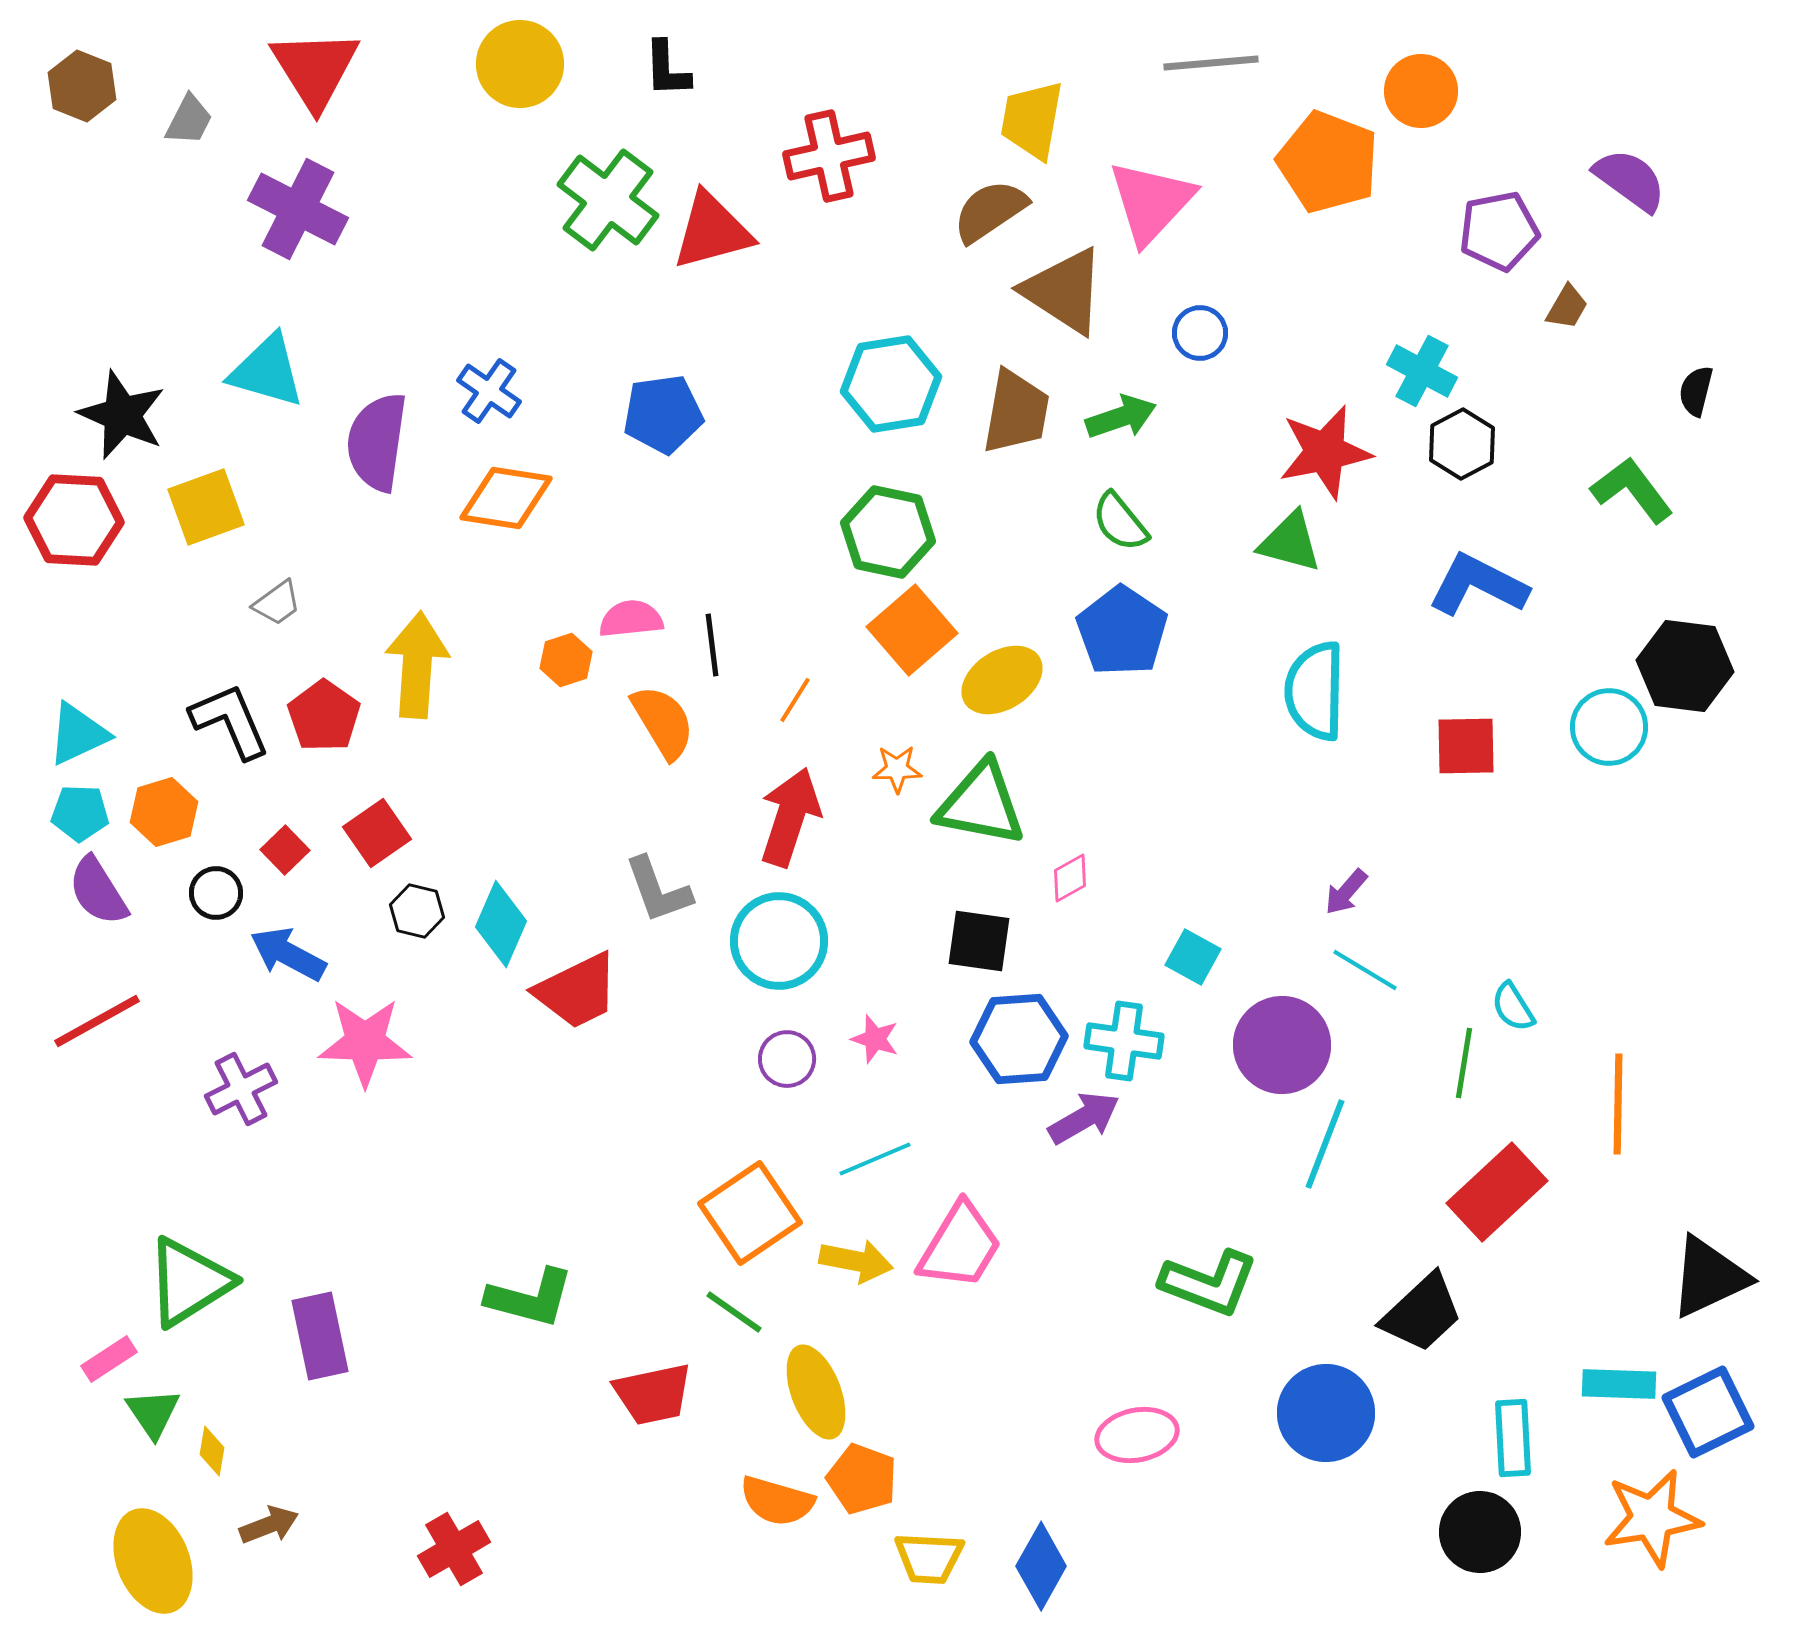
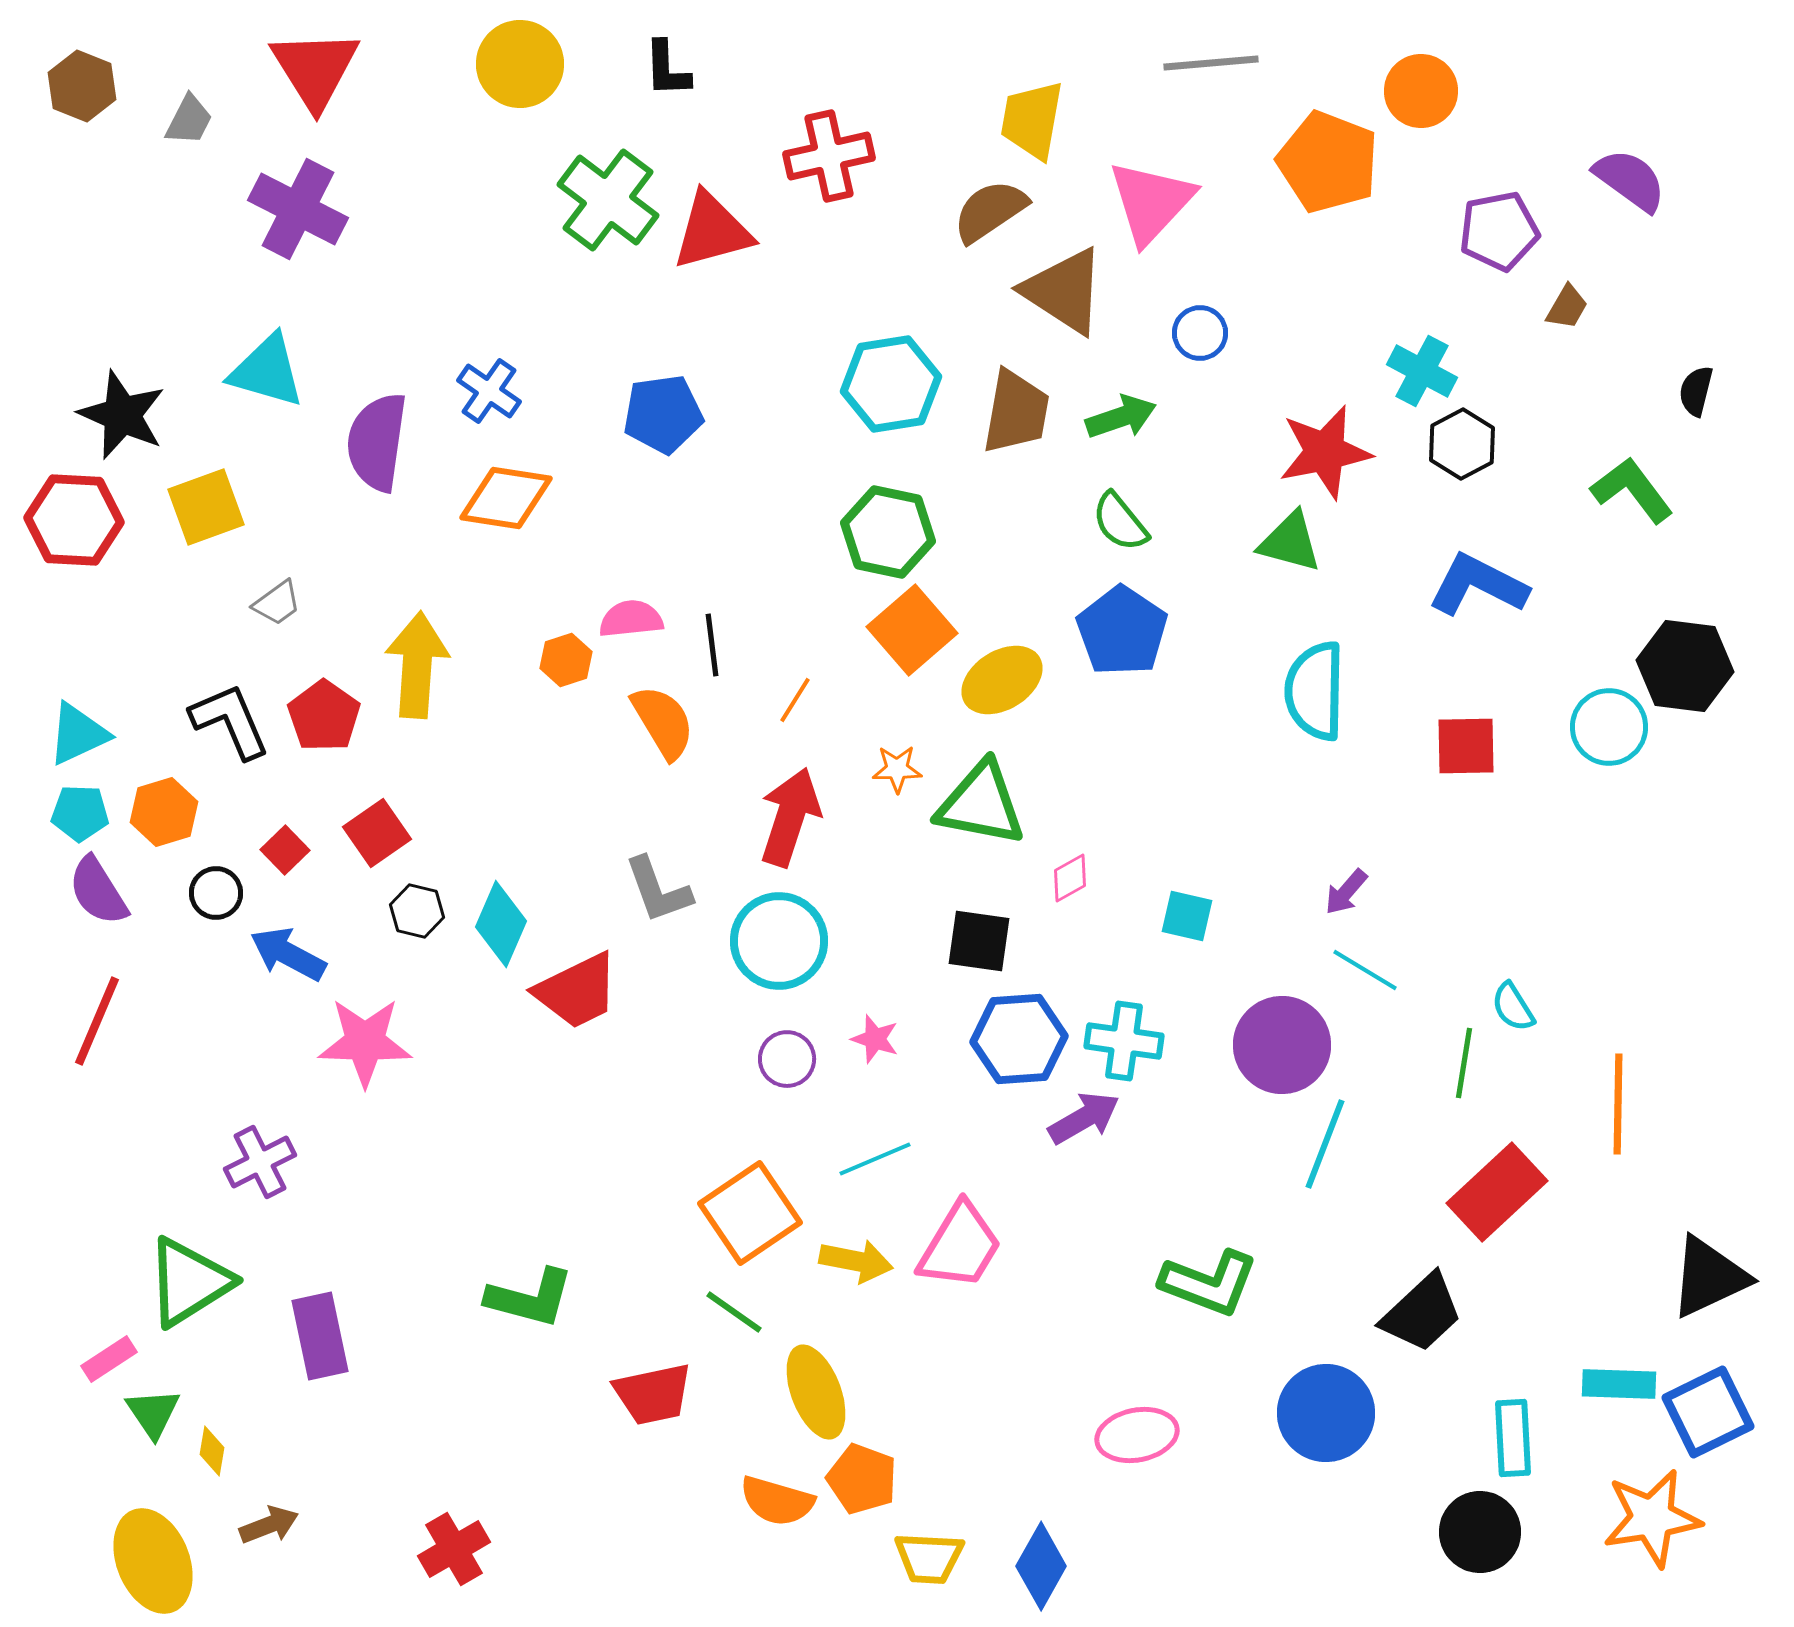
cyan square at (1193, 957): moved 6 px left, 41 px up; rotated 16 degrees counterclockwise
red line at (97, 1021): rotated 38 degrees counterclockwise
purple cross at (241, 1089): moved 19 px right, 73 px down
